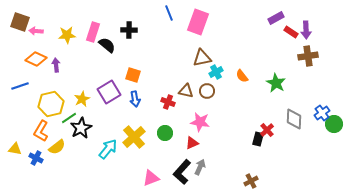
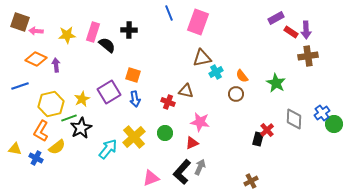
brown circle at (207, 91): moved 29 px right, 3 px down
green line at (69, 118): rotated 14 degrees clockwise
